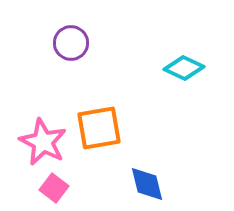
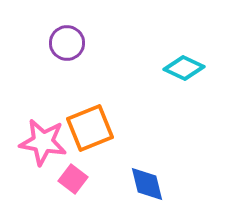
purple circle: moved 4 px left
orange square: moved 9 px left; rotated 12 degrees counterclockwise
pink star: rotated 18 degrees counterclockwise
pink square: moved 19 px right, 9 px up
